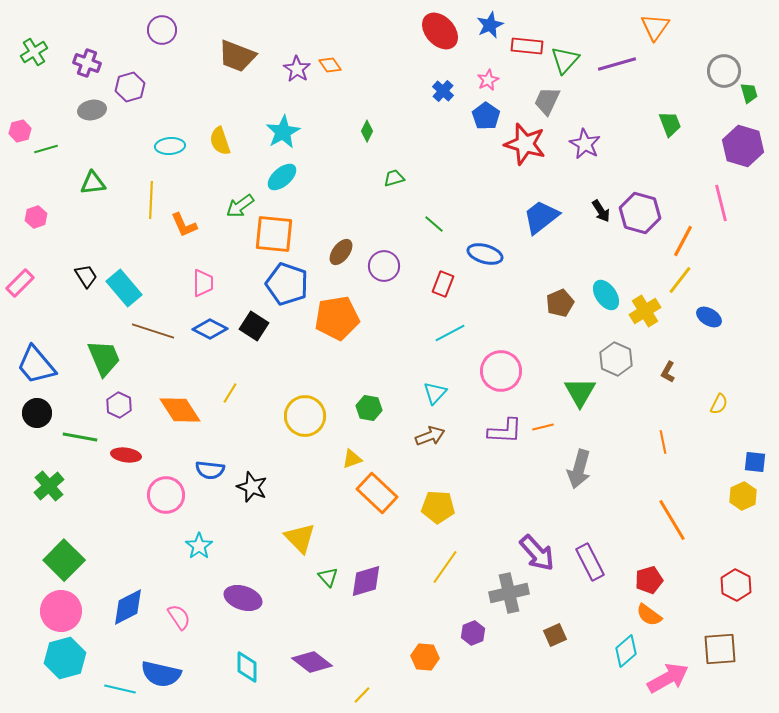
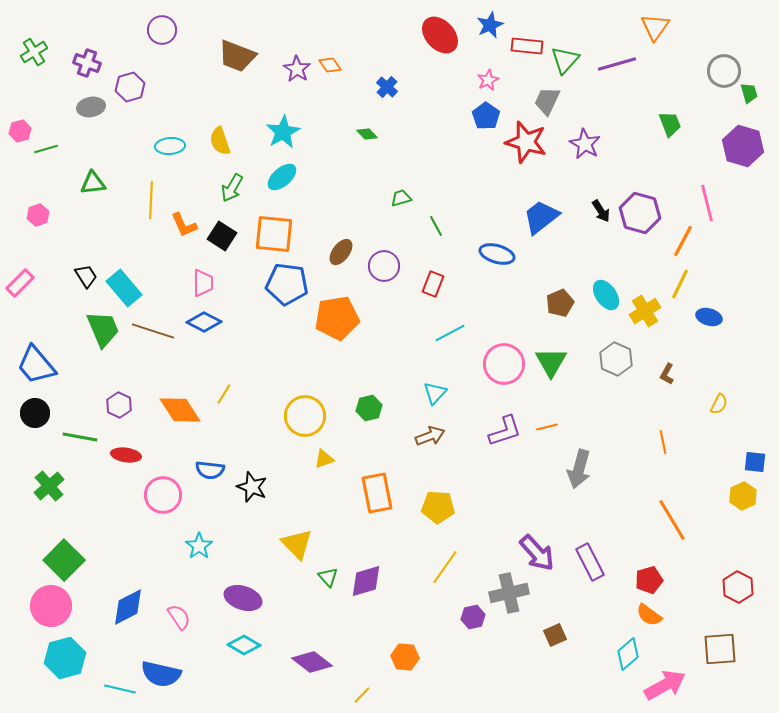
red ellipse at (440, 31): moved 4 px down
blue cross at (443, 91): moved 56 px left, 4 px up
gray ellipse at (92, 110): moved 1 px left, 3 px up
green diamond at (367, 131): moved 3 px down; rotated 70 degrees counterclockwise
red star at (525, 144): moved 1 px right, 2 px up
green trapezoid at (394, 178): moved 7 px right, 20 px down
pink line at (721, 203): moved 14 px left
green arrow at (240, 206): moved 8 px left, 18 px up; rotated 24 degrees counterclockwise
pink hexagon at (36, 217): moved 2 px right, 2 px up
green line at (434, 224): moved 2 px right, 2 px down; rotated 20 degrees clockwise
blue ellipse at (485, 254): moved 12 px right
yellow line at (680, 280): moved 4 px down; rotated 12 degrees counterclockwise
blue pentagon at (287, 284): rotated 12 degrees counterclockwise
red rectangle at (443, 284): moved 10 px left
blue ellipse at (709, 317): rotated 15 degrees counterclockwise
black square at (254, 326): moved 32 px left, 90 px up
blue diamond at (210, 329): moved 6 px left, 7 px up
green trapezoid at (104, 358): moved 1 px left, 29 px up
pink circle at (501, 371): moved 3 px right, 7 px up
brown L-shape at (668, 372): moved 1 px left, 2 px down
green triangle at (580, 392): moved 29 px left, 30 px up
yellow line at (230, 393): moved 6 px left, 1 px down
green hexagon at (369, 408): rotated 25 degrees counterclockwise
black circle at (37, 413): moved 2 px left
orange line at (543, 427): moved 4 px right
purple L-shape at (505, 431): rotated 21 degrees counterclockwise
yellow triangle at (352, 459): moved 28 px left
orange rectangle at (377, 493): rotated 36 degrees clockwise
pink circle at (166, 495): moved 3 px left
yellow triangle at (300, 538): moved 3 px left, 6 px down
red hexagon at (736, 585): moved 2 px right, 2 px down
pink circle at (61, 611): moved 10 px left, 5 px up
purple hexagon at (473, 633): moved 16 px up; rotated 10 degrees clockwise
cyan diamond at (626, 651): moved 2 px right, 3 px down
orange hexagon at (425, 657): moved 20 px left
cyan diamond at (247, 667): moved 3 px left, 22 px up; rotated 60 degrees counterclockwise
pink arrow at (668, 678): moved 3 px left, 7 px down
